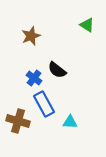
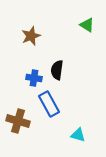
black semicircle: rotated 60 degrees clockwise
blue cross: rotated 28 degrees counterclockwise
blue rectangle: moved 5 px right
cyan triangle: moved 8 px right, 13 px down; rotated 14 degrees clockwise
